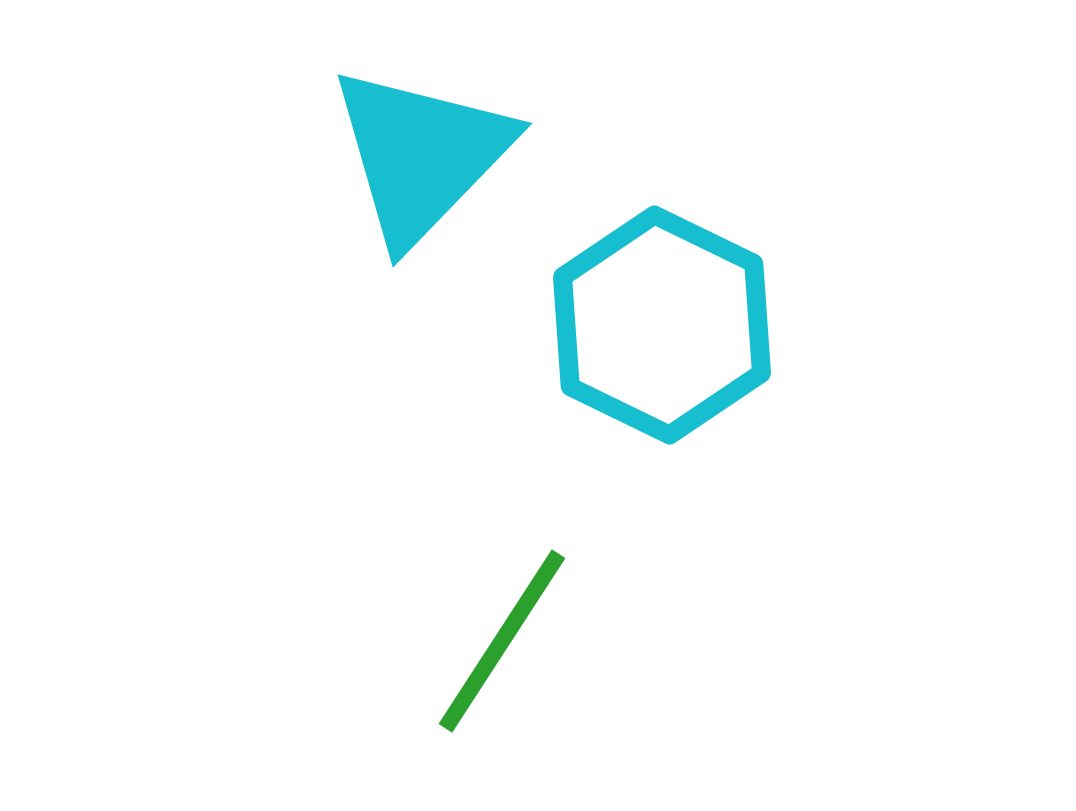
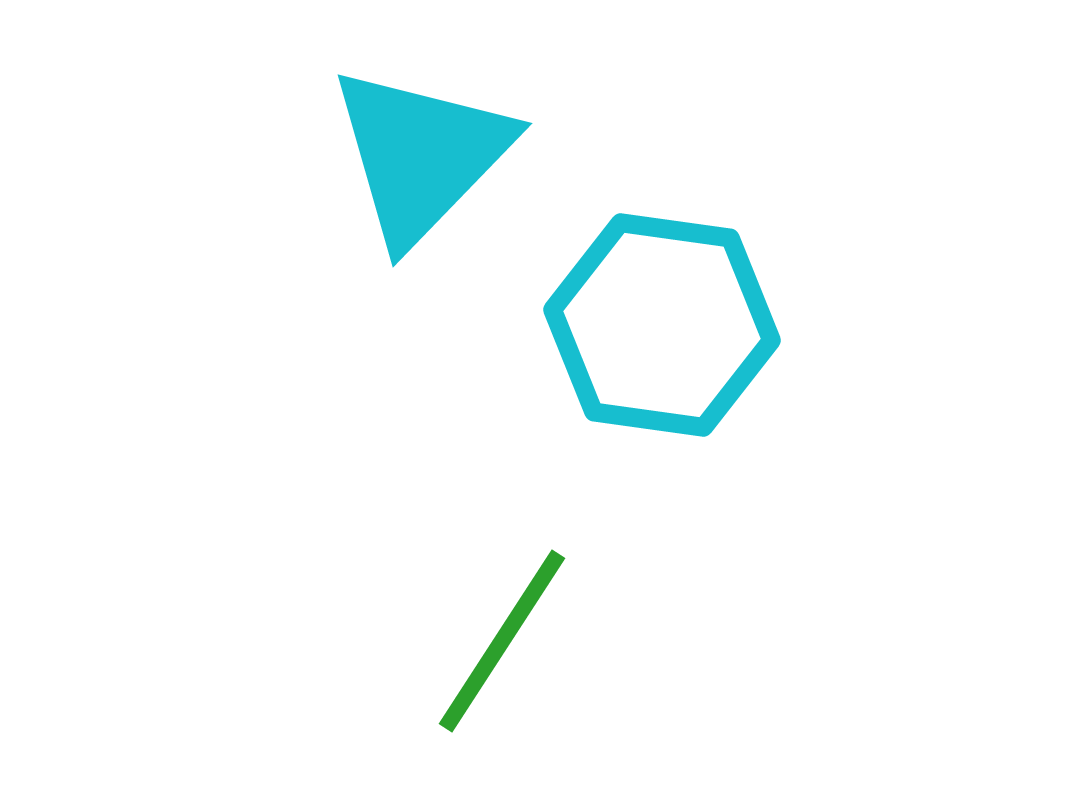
cyan hexagon: rotated 18 degrees counterclockwise
